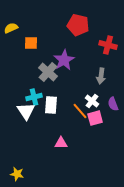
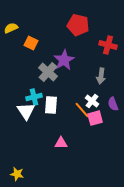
orange square: rotated 24 degrees clockwise
orange line: moved 2 px right, 1 px up
